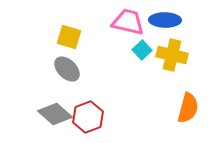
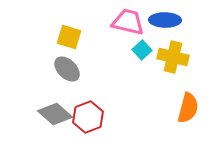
yellow cross: moved 1 px right, 2 px down
